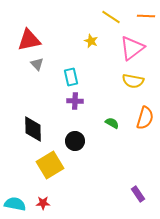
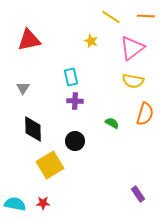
gray triangle: moved 14 px left, 24 px down; rotated 16 degrees clockwise
orange semicircle: moved 4 px up
